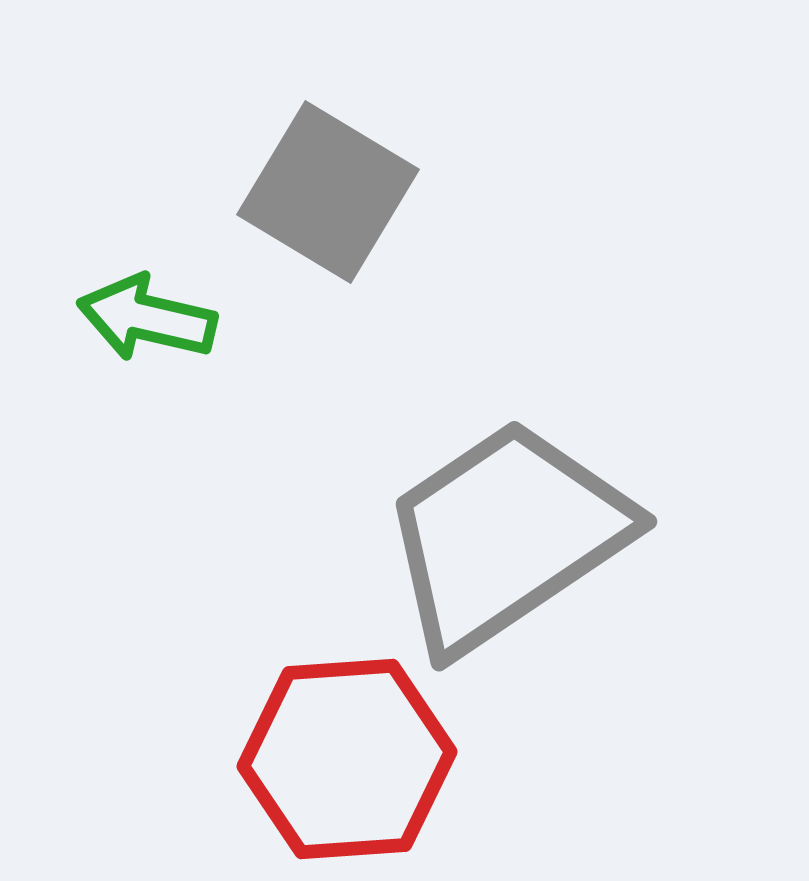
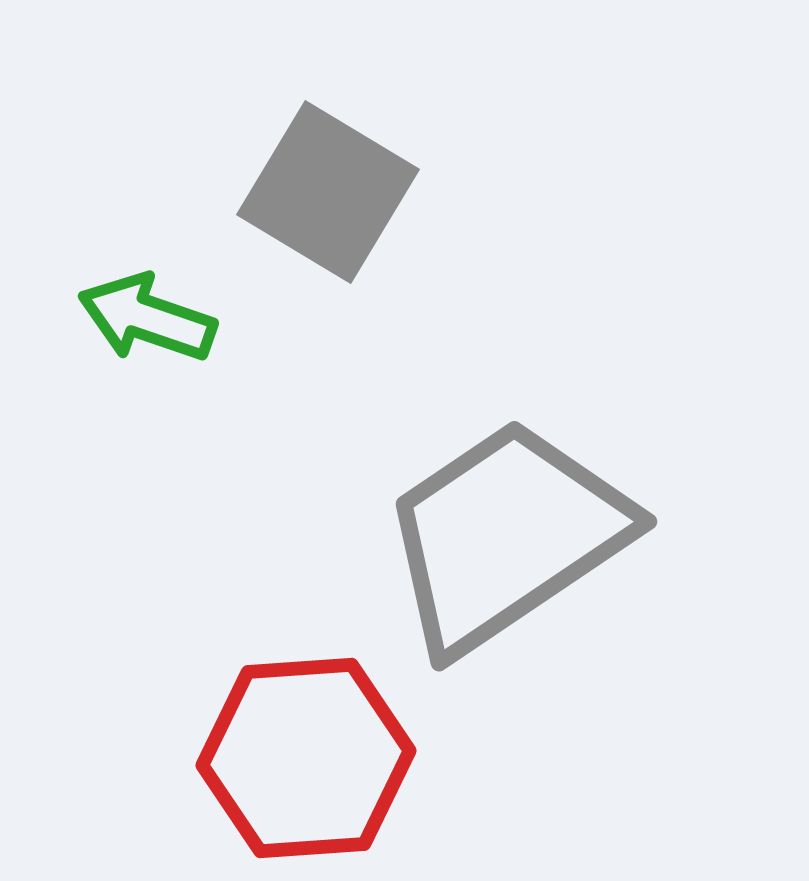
green arrow: rotated 6 degrees clockwise
red hexagon: moved 41 px left, 1 px up
